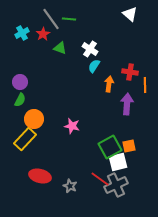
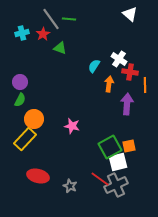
cyan cross: rotated 16 degrees clockwise
white cross: moved 29 px right, 10 px down
red ellipse: moved 2 px left
